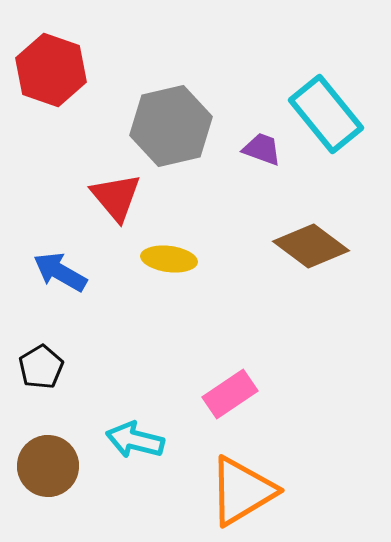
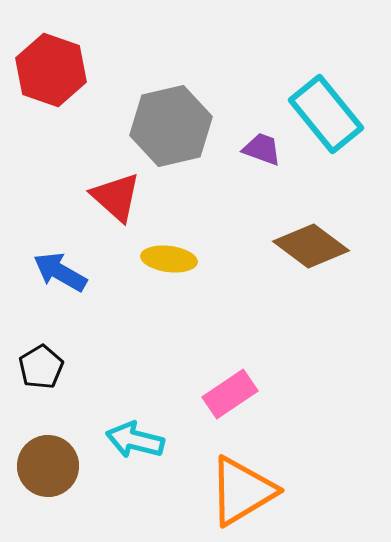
red triangle: rotated 8 degrees counterclockwise
